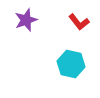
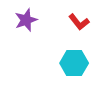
cyan hexagon: moved 3 px right, 1 px up; rotated 12 degrees counterclockwise
